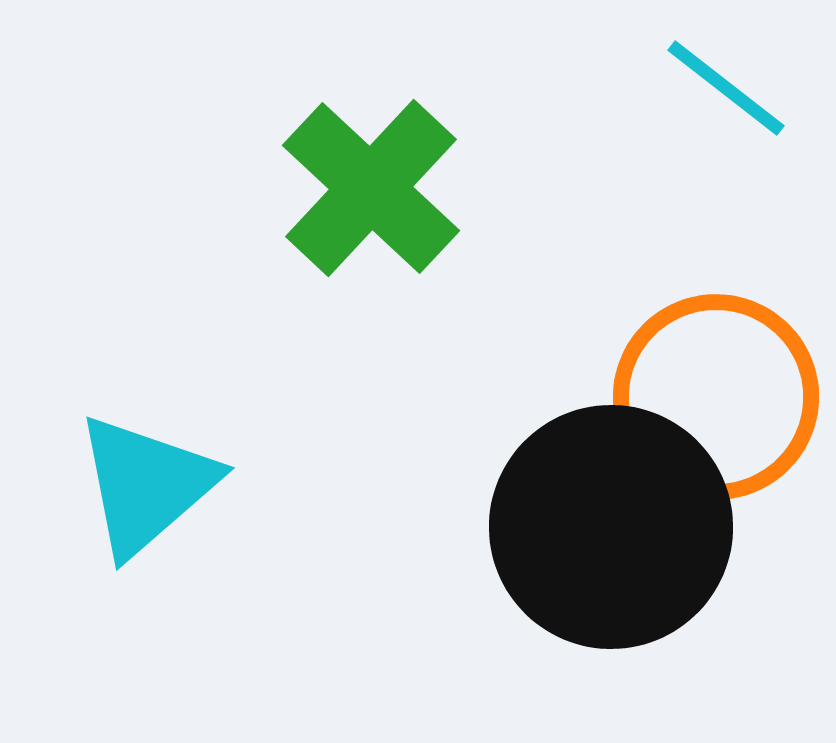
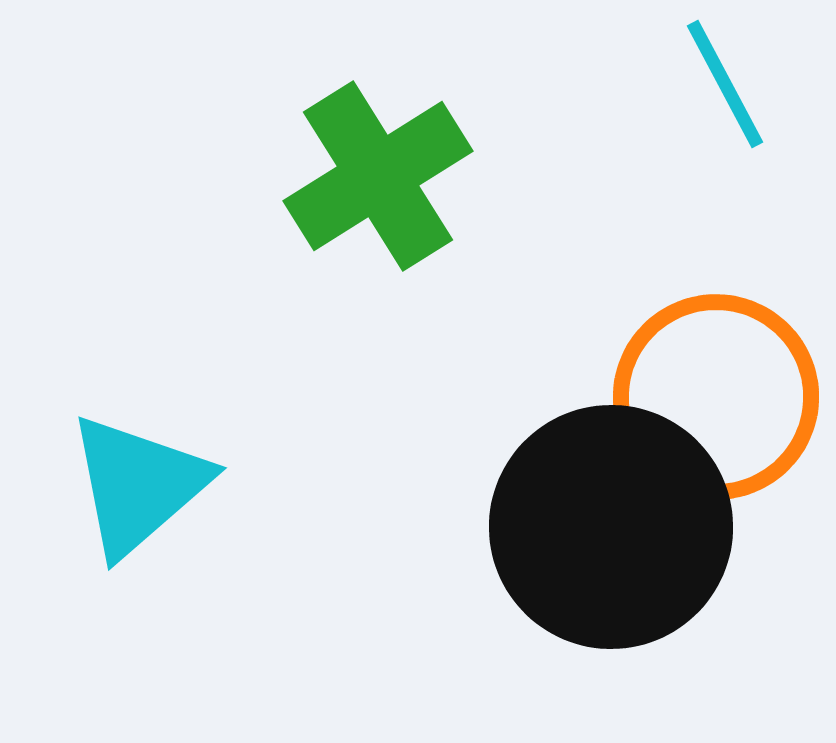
cyan line: moved 1 px left, 4 px up; rotated 24 degrees clockwise
green cross: moved 7 px right, 12 px up; rotated 15 degrees clockwise
cyan triangle: moved 8 px left
